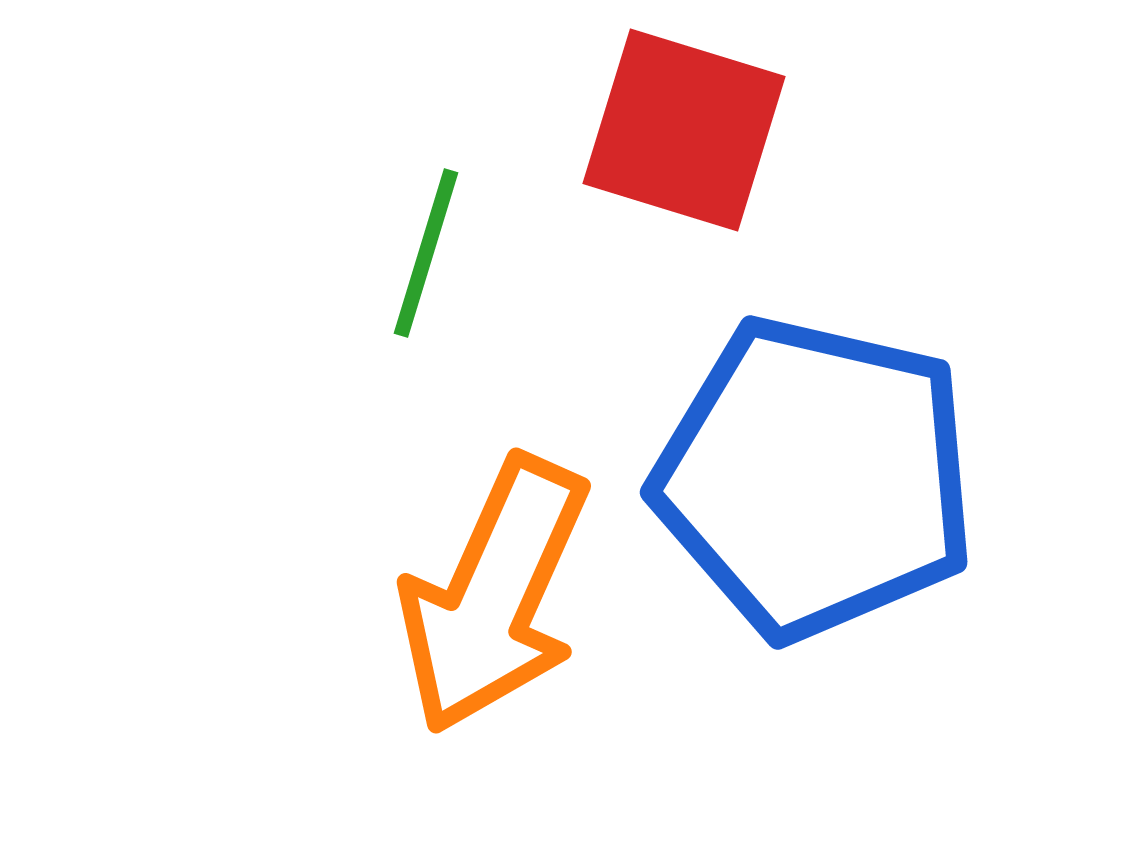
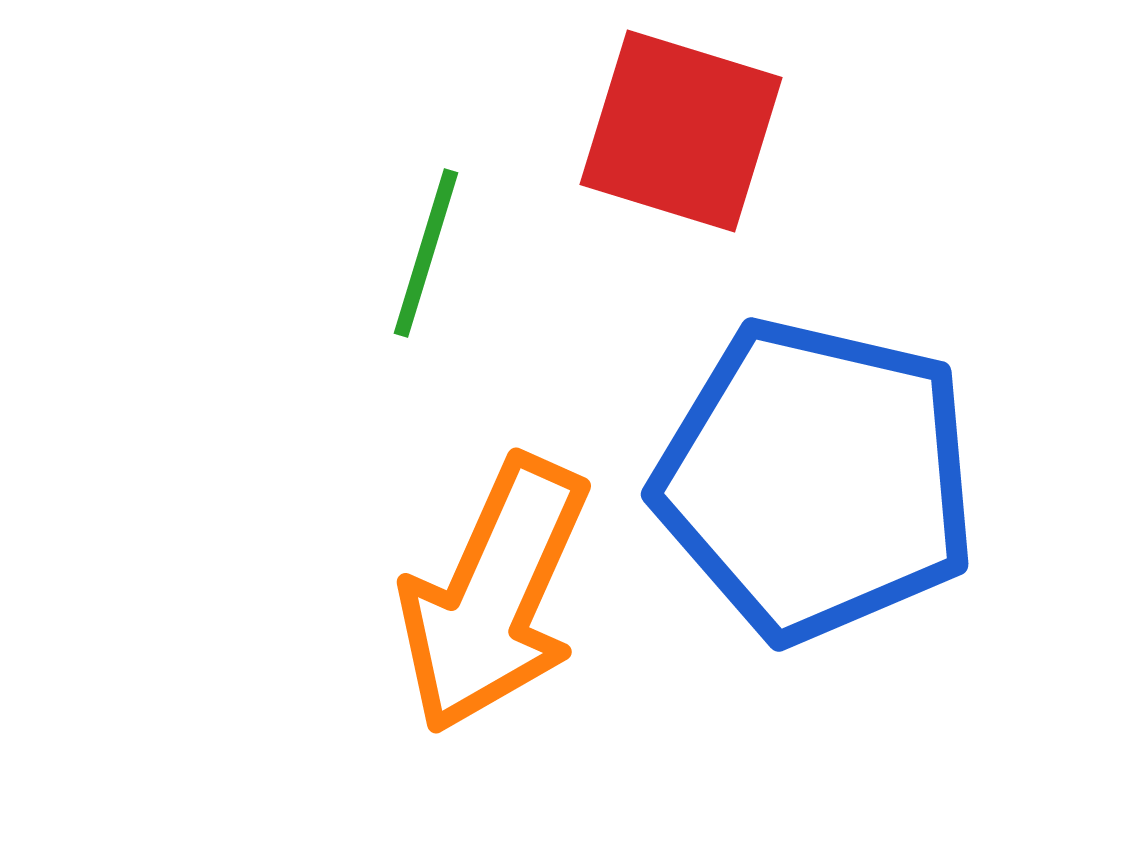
red square: moved 3 px left, 1 px down
blue pentagon: moved 1 px right, 2 px down
